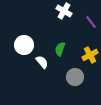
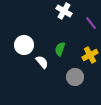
purple line: moved 1 px down
